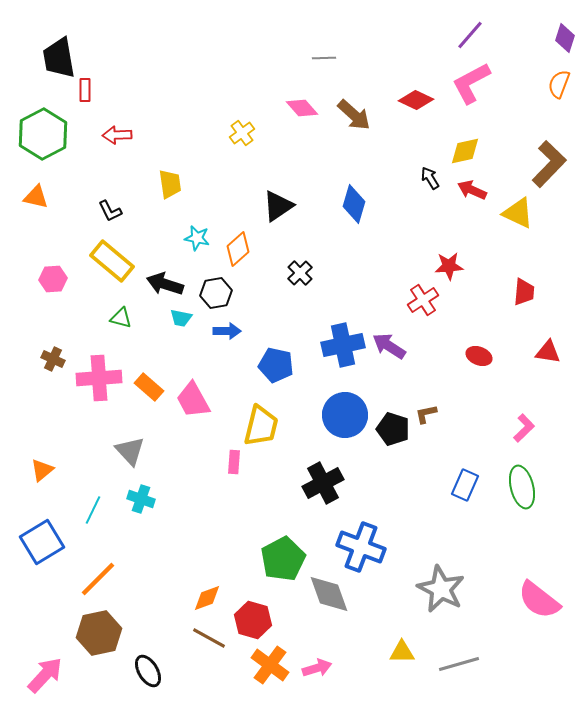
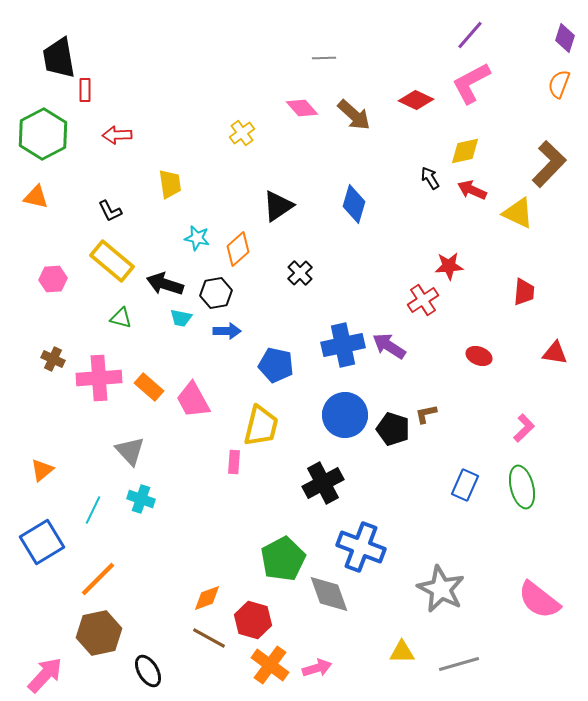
red triangle at (548, 352): moved 7 px right, 1 px down
